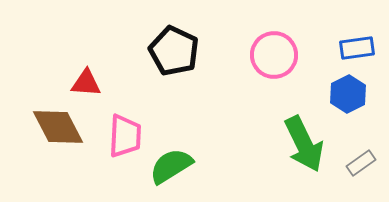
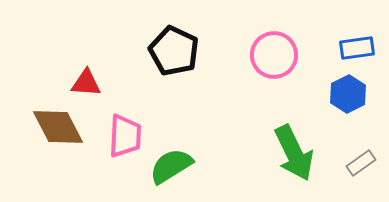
green arrow: moved 10 px left, 9 px down
